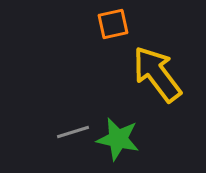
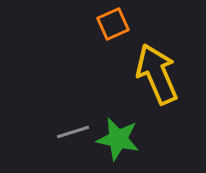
orange square: rotated 12 degrees counterclockwise
yellow arrow: rotated 14 degrees clockwise
